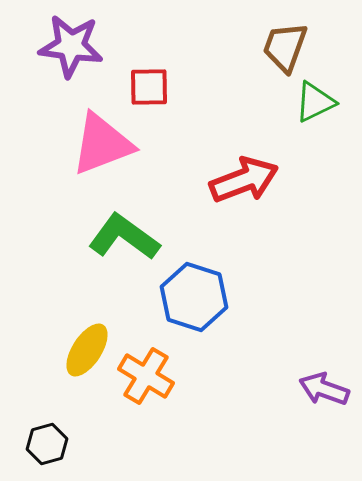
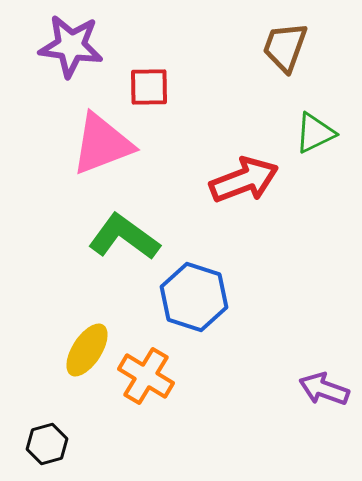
green triangle: moved 31 px down
